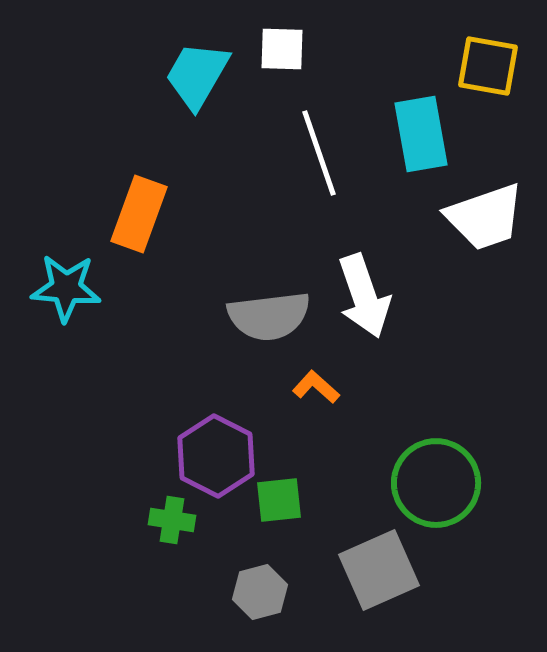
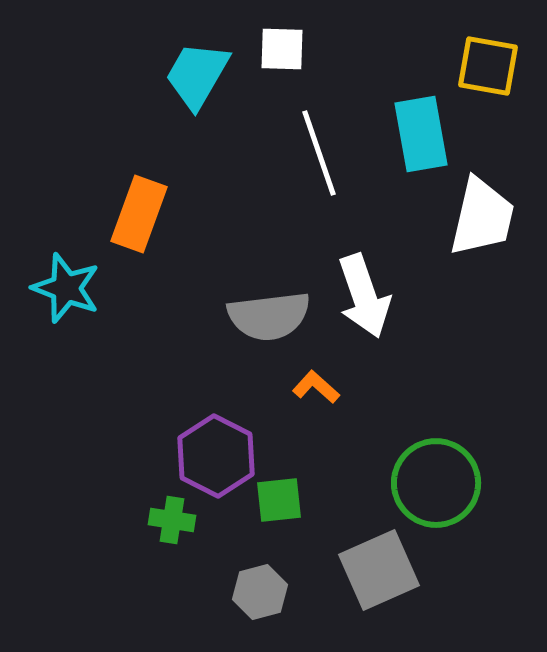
white trapezoid: moved 3 px left; rotated 58 degrees counterclockwise
cyan star: rotated 16 degrees clockwise
